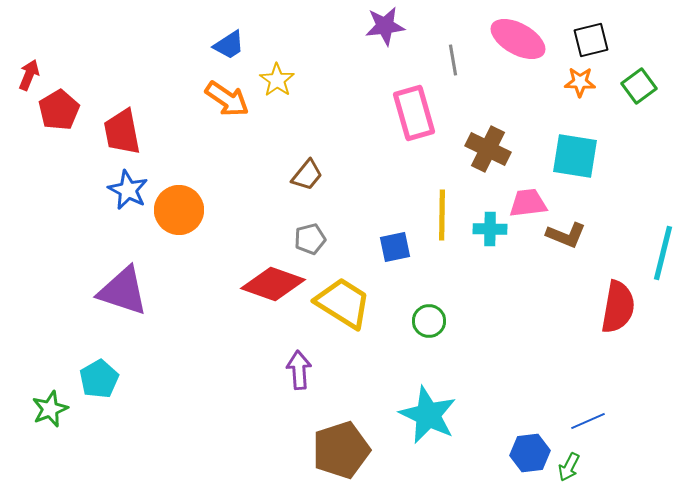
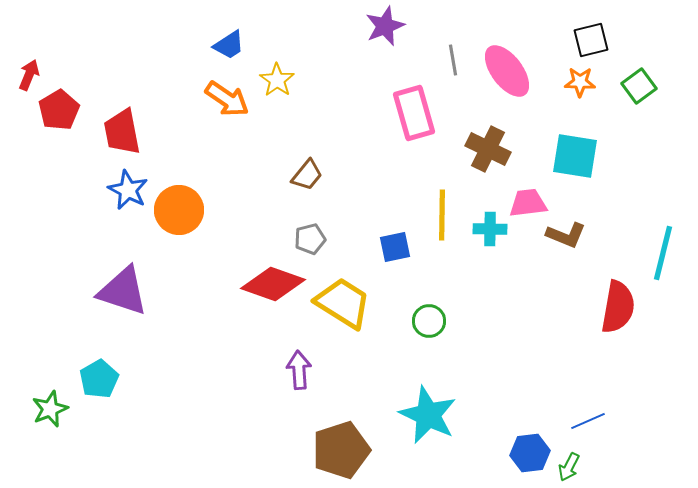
purple star: rotated 15 degrees counterclockwise
pink ellipse: moved 11 px left, 32 px down; rotated 24 degrees clockwise
